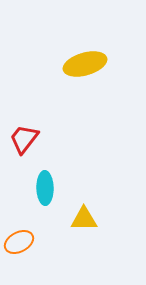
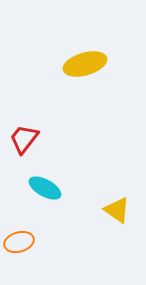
cyan ellipse: rotated 60 degrees counterclockwise
yellow triangle: moved 33 px right, 9 px up; rotated 36 degrees clockwise
orange ellipse: rotated 12 degrees clockwise
